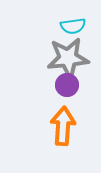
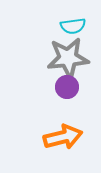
purple circle: moved 2 px down
orange arrow: moved 11 px down; rotated 72 degrees clockwise
